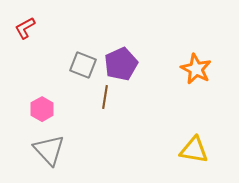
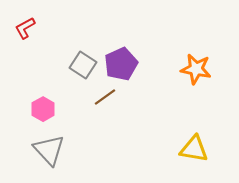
gray square: rotated 12 degrees clockwise
orange star: rotated 16 degrees counterclockwise
brown line: rotated 45 degrees clockwise
pink hexagon: moved 1 px right
yellow triangle: moved 1 px up
